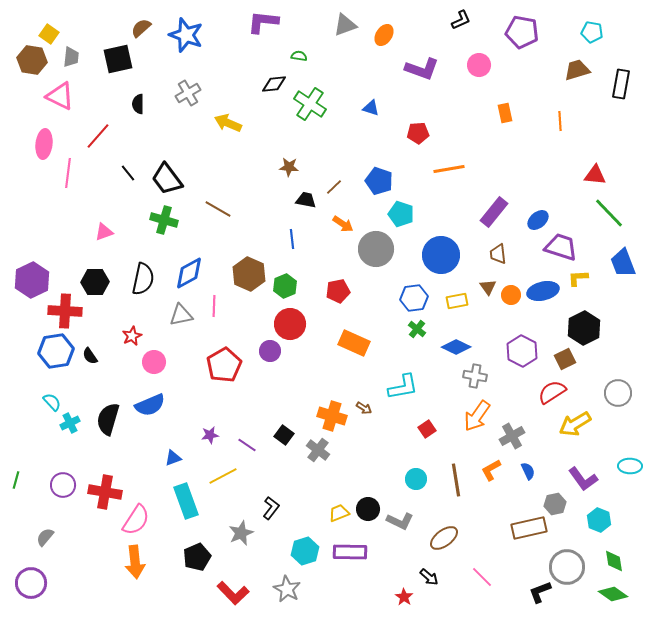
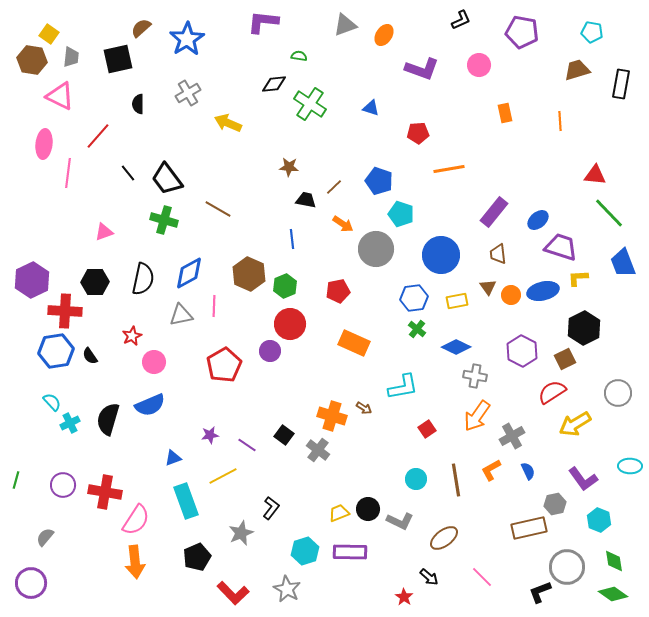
blue star at (186, 35): moved 1 px right, 4 px down; rotated 20 degrees clockwise
